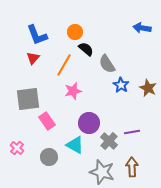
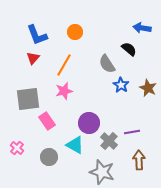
black semicircle: moved 43 px right
pink star: moved 9 px left
brown arrow: moved 7 px right, 7 px up
